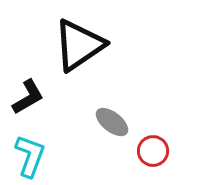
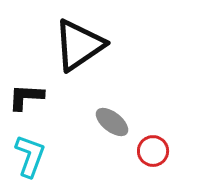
black L-shape: moved 2 px left; rotated 147 degrees counterclockwise
